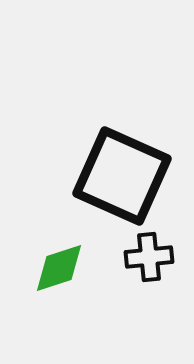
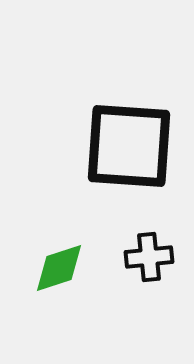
black square: moved 7 px right, 30 px up; rotated 20 degrees counterclockwise
